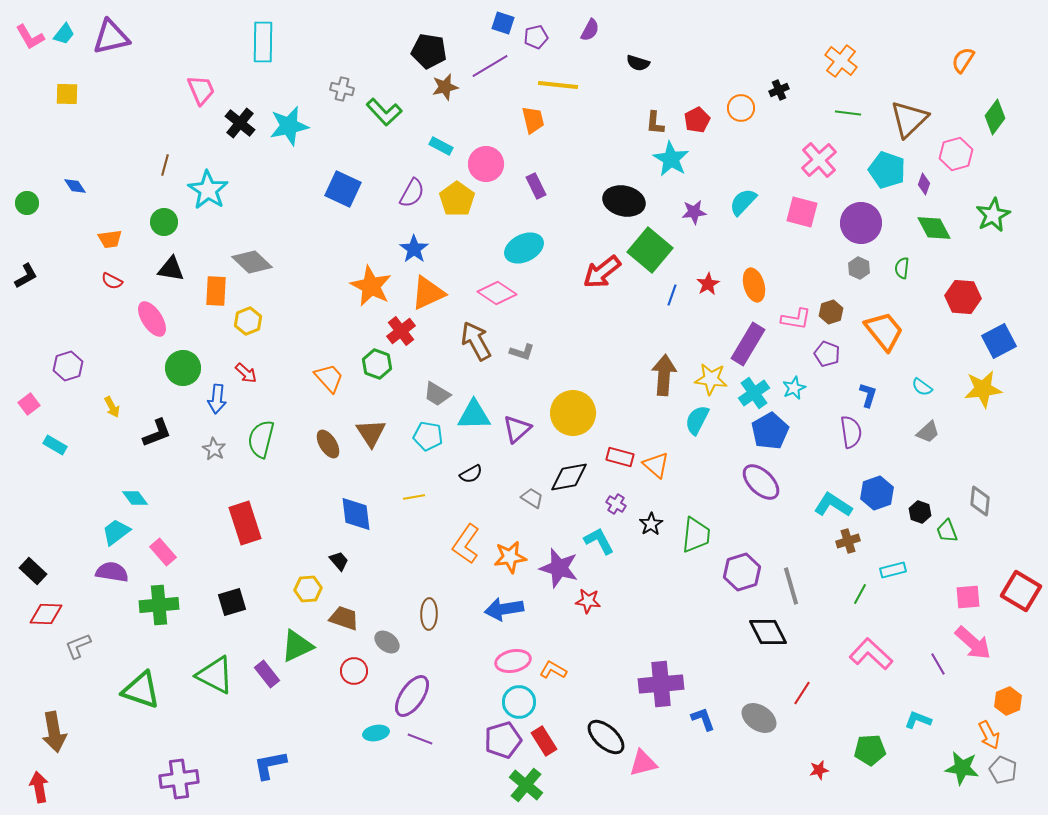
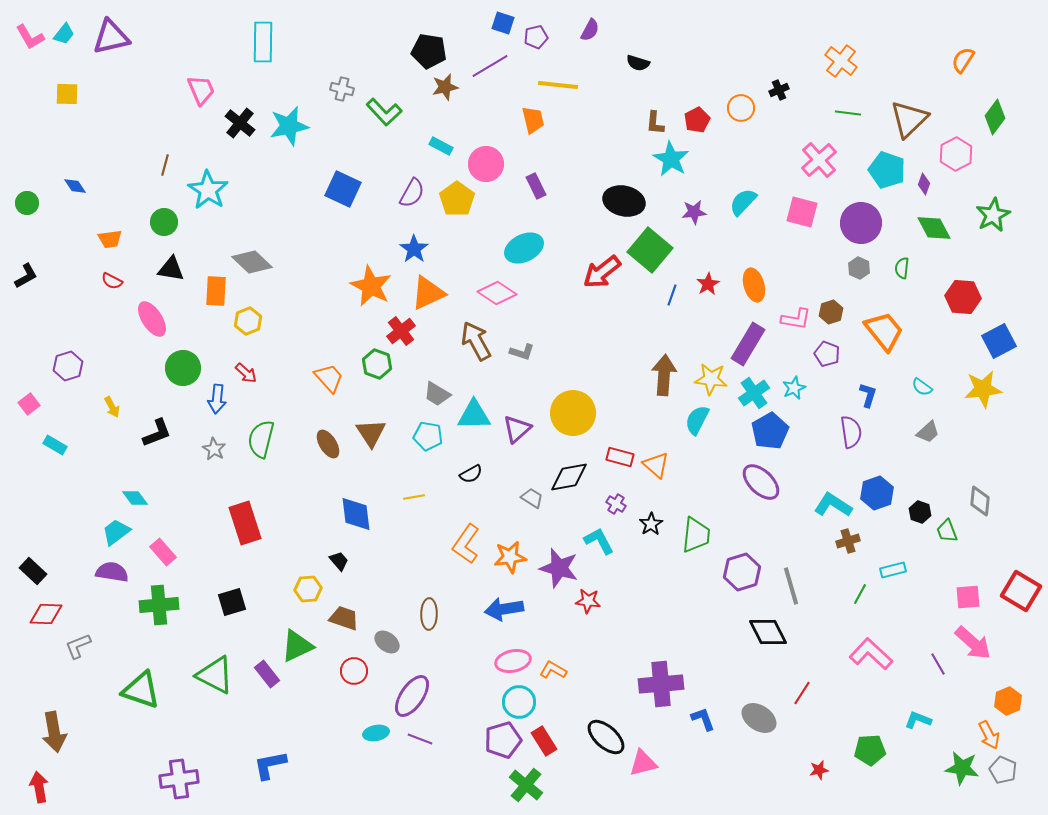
pink hexagon at (956, 154): rotated 12 degrees counterclockwise
